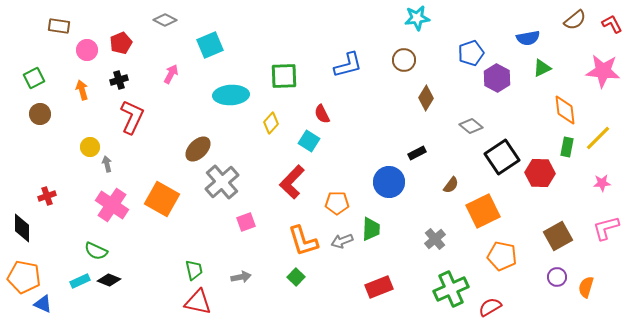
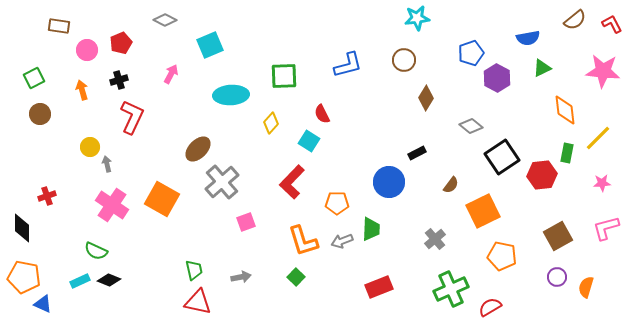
green rectangle at (567, 147): moved 6 px down
red hexagon at (540, 173): moved 2 px right, 2 px down; rotated 8 degrees counterclockwise
